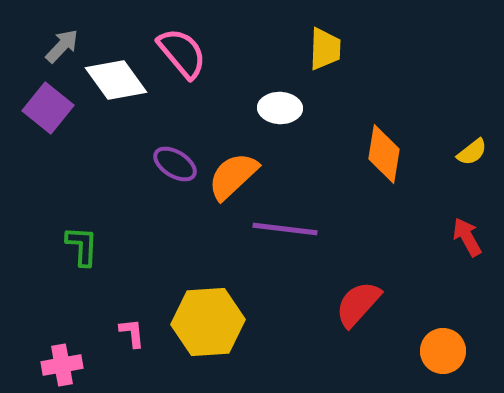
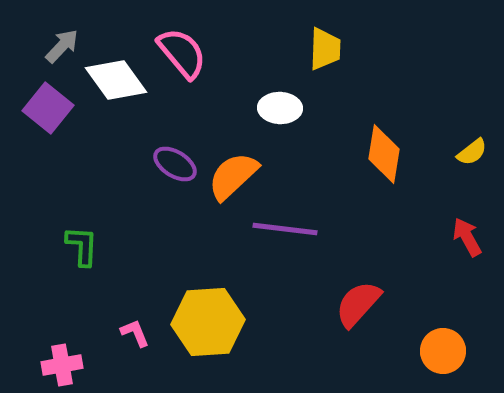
pink L-shape: moved 3 px right; rotated 16 degrees counterclockwise
